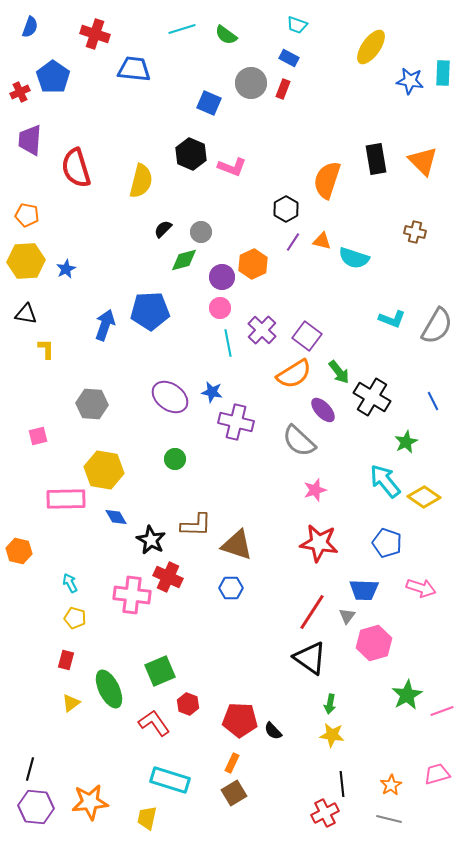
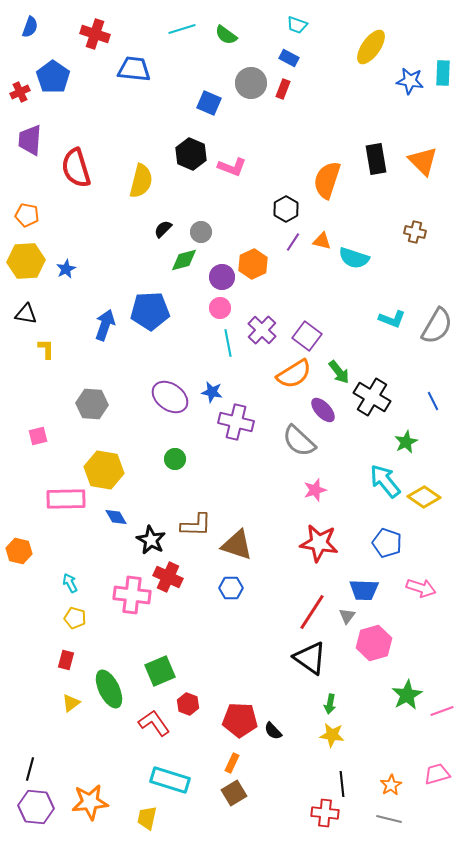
red cross at (325, 813): rotated 32 degrees clockwise
